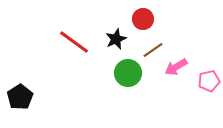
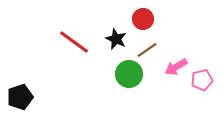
black star: rotated 25 degrees counterclockwise
brown line: moved 6 px left
green circle: moved 1 px right, 1 px down
pink pentagon: moved 7 px left, 1 px up
black pentagon: rotated 15 degrees clockwise
